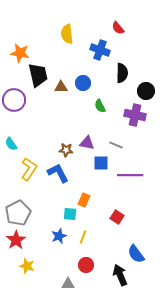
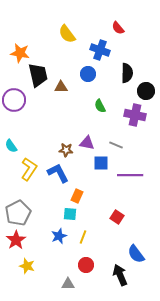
yellow semicircle: rotated 30 degrees counterclockwise
black semicircle: moved 5 px right
blue circle: moved 5 px right, 9 px up
cyan semicircle: moved 2 px down
orange rectangle: moved 7 px left, 4 px up
